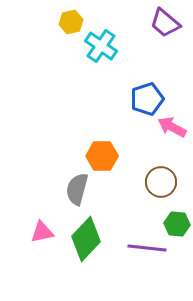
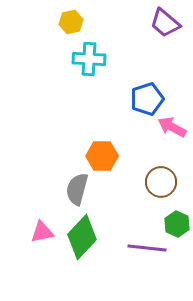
cyan cross: moved 12 px left, 13 px down; rotated 32 degrees counterclockwise
green hexagon: rotated 20 degrees clockwise
green diamond: moved 4 px left, 2 px up
